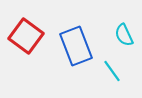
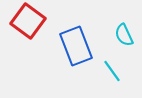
red square: moved 2 px right, 15 px up
